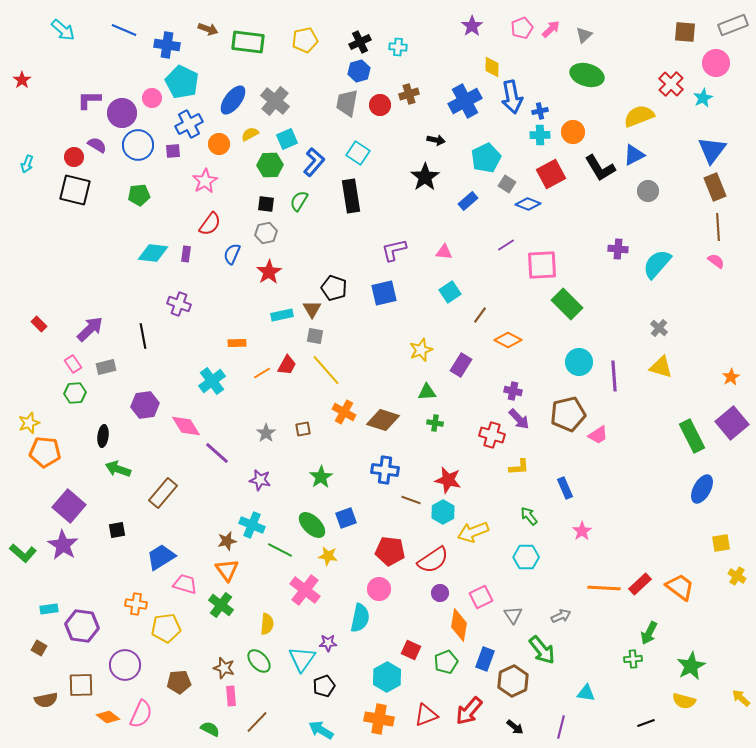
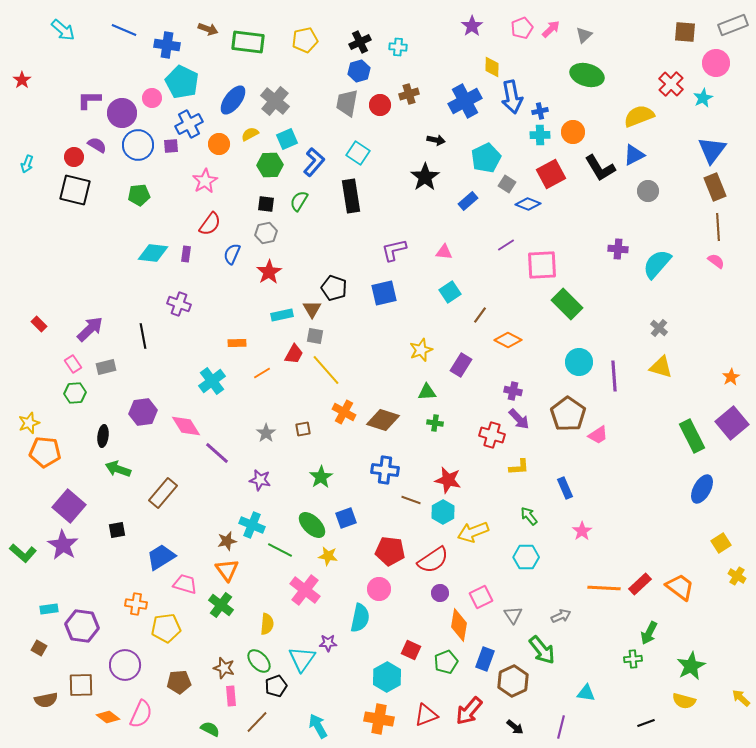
purple square at (173, 151): moved 2 px left, 5 px up
red trapezoid at (287, 365): moved 7 px right, 11 px up
purple hexagon at (145, 405): moved 2 px left, 7 px down
brown pentagon at (568, 414): rotated 24 degrees counterclockwise
yellow square at (721, 543): rotated 24 degrees counterclockwise
black pentagon at (324, 686): moved 48 px left
cyan arrow at (321, 730): moved 3 px left, 4 px up; rotated 30 degrees clockwise
